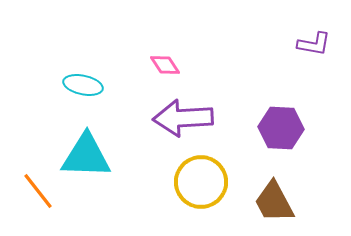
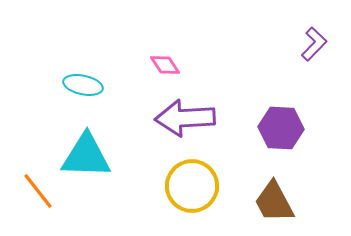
purple L-shape: rotated 56 degrees counterclockwise
purple arrow: moved 2 px right
yellow circle: moved 9 px left, 4 px down
